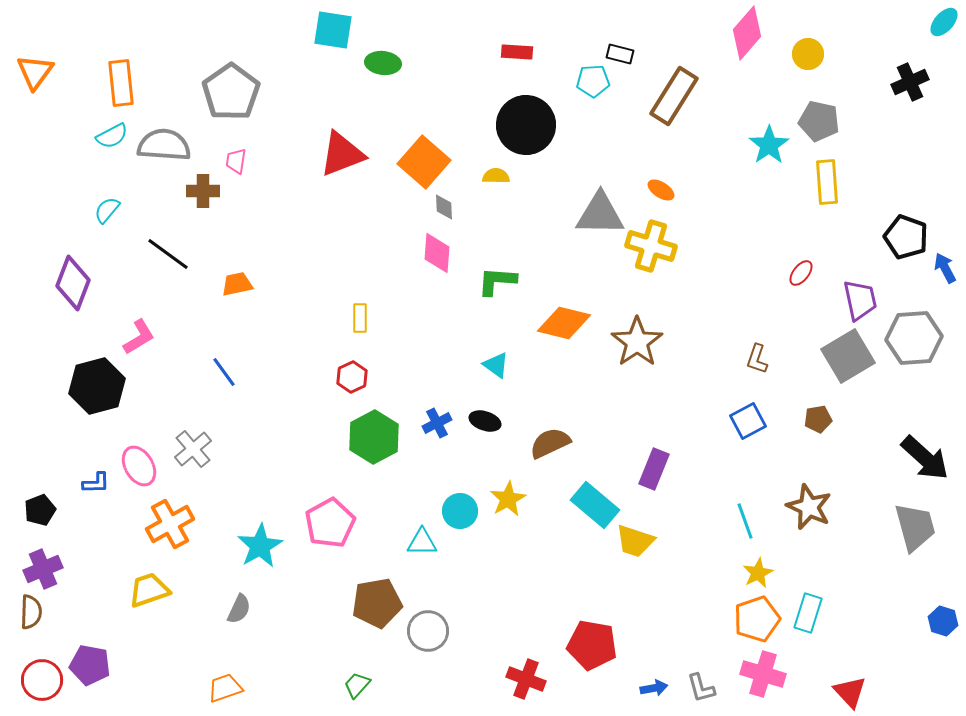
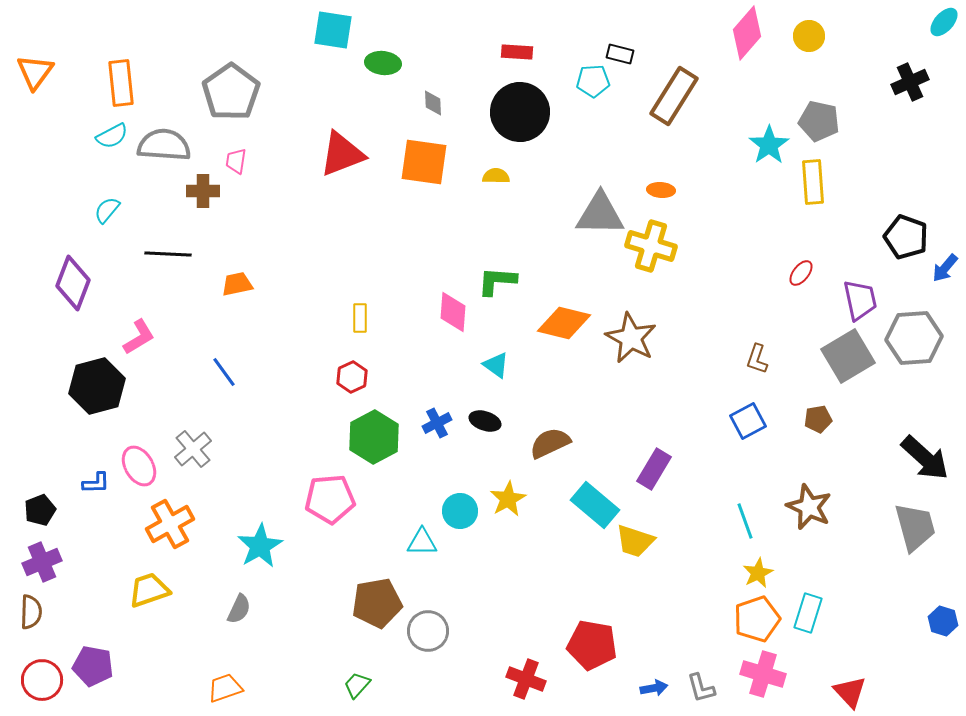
yellow circle at (808, 54): moved 1 px right, 18 px up
black circle at (526, 125): moved 6 px left, 13 px up
orange square at (424, 162): rotated 33 degrees counterclockwise
yellow rectangle at (827, 182): moved 14 px left
orange ellipse at (661, 190): rotated 28 degrees counterclockwise
gray diamond at (444, 207): moved 11 px left, 104 px up
pink diamond at (437, 253): moved 16 px right, 59 px down
black line at (168, 254): rotated 33 degrees counterclockwise
blue arrow at (945, 268): rotated 112 degrees counterclockwise
brown star at (637, 342): moved 6 px left, 4 px up; rotated 9 degrees counterclockwise
purple rectangle at (654, 469): rotated 9 degrees clockwise
pink pentagon at (330, 523): moved 24 px up; rotated 24 degrees clockwise
purple cross at (43, 569): moved 1 px left, 7 px up
purple pentagon at (90, 665): moved 3 px right, 1 px down
